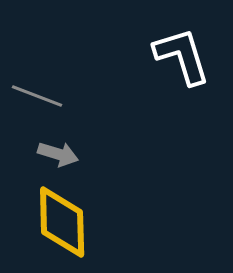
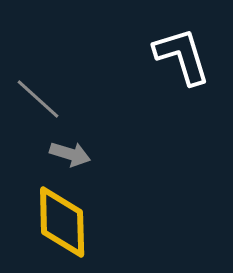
gray line: moved 1 px right, 3 px down; rotated 21 degrees clockwise
gray arrow: moved 12 px right
